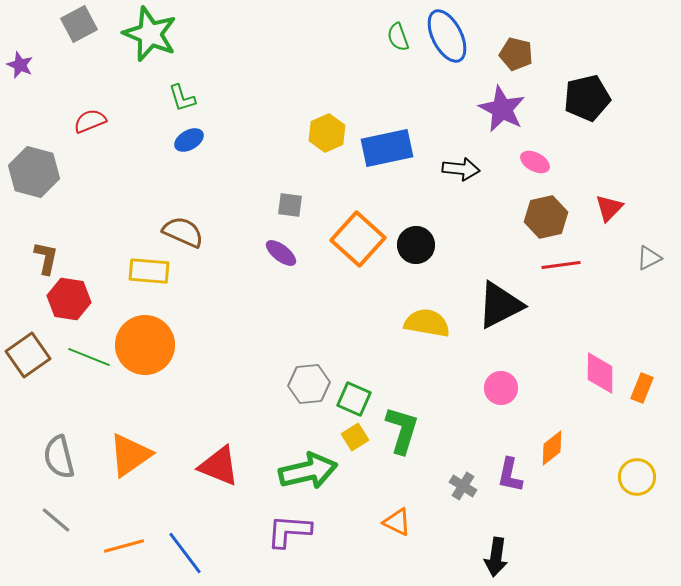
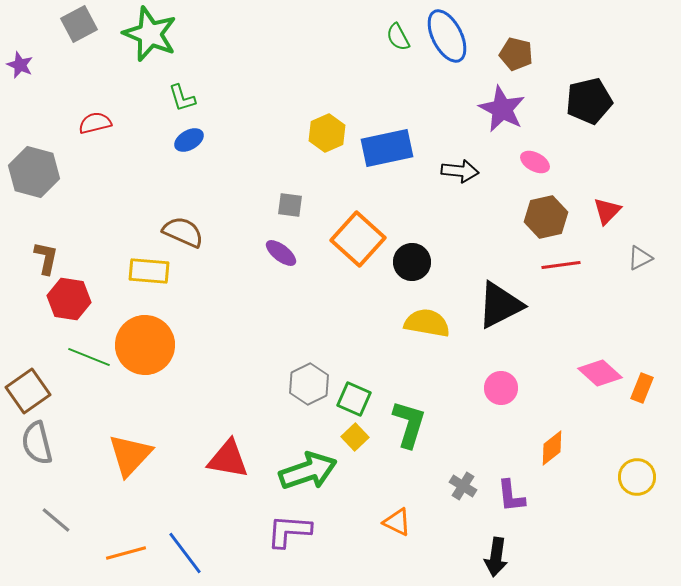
green semicircle at (398, 37): rotated 8 degrees counterclockwise
black pentagon at (587, 98): moved 2 px right, 3 px down
red semicircle at (90, 121): moved 5 px right, 2 px down; rotated 8 degrees clockwise
black arrow at (461, 169): moved 1 px left, 2 px down
red triangle at (609, 208): moved 2 px left, 3 px down
black circle at (416, 245): moved 4 px left, 17 px down
gray triangle at (649, 258): moved 9 px left
brown square at (28, 355): moved 36 px down
pink diamond at (600, 373): rotated 48 degrees counterclockwise
gray hexagon at (309, 384): rotated 21 degrees counterclockwise
green L-shape at (402, 430): moved 7 px right, 6 px up
yellow square at (355, 437): rotated 12 degrees counterclockwise
orange triangle at (130, 455): rotated 12 degrees counterclockwise
gray semicircle at (59, 457): moved 22 px left, 14 px up
red triangle at (219, 466): moved 9 px right, 7 px up; rotated 12 degrees counterclockwise
green arrow at (308, 471): rotated 6 degrees counterclockwise
purple L-shape at (510, 475): moved 1 px right, 21 px down; rotated 18 degrees counterclockwise
orange line at (124, 546): moved 2 px right, 7 px down
